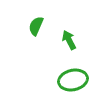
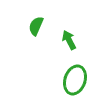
green ellipse: moved 2 px right; rotated 60 degrees counterclockwise
